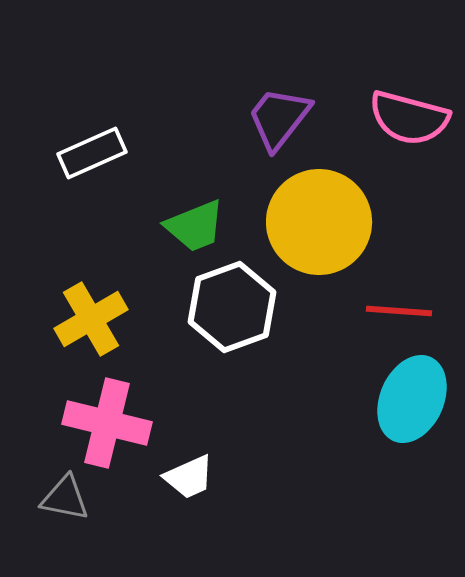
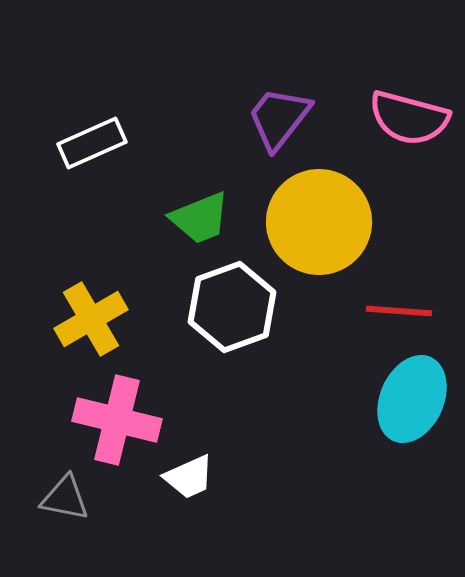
white rectangle: moved 10 px up
green trapezoid: moved 5 px right, 8 px up
pink cross: moved 10 px right, 3 px up
